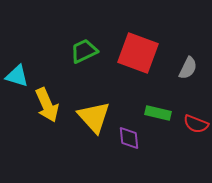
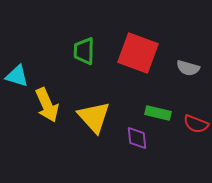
green trapezoid: rotated 64 degrees counterclockwise
gray semicircle: rotated 80 degrees clockwise
purple diamond: moved 8 px right
